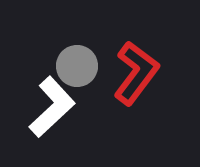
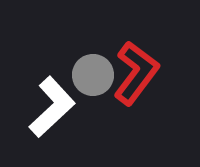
gray circle: moved 16 px right, 9 px down
